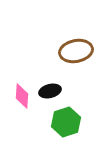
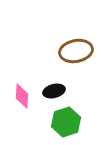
black ellipse: moved 4 px right
